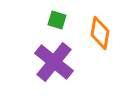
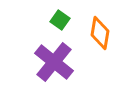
green square: moved 3 px right; rotated 18 degrees clockwise
